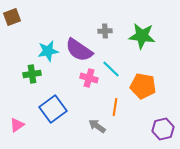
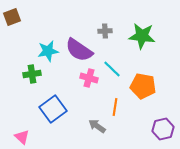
cyan line: moved 1 px right
pink triangle: moved 5 px right, 12 px down; rotated 42 degrees counterclockwise
